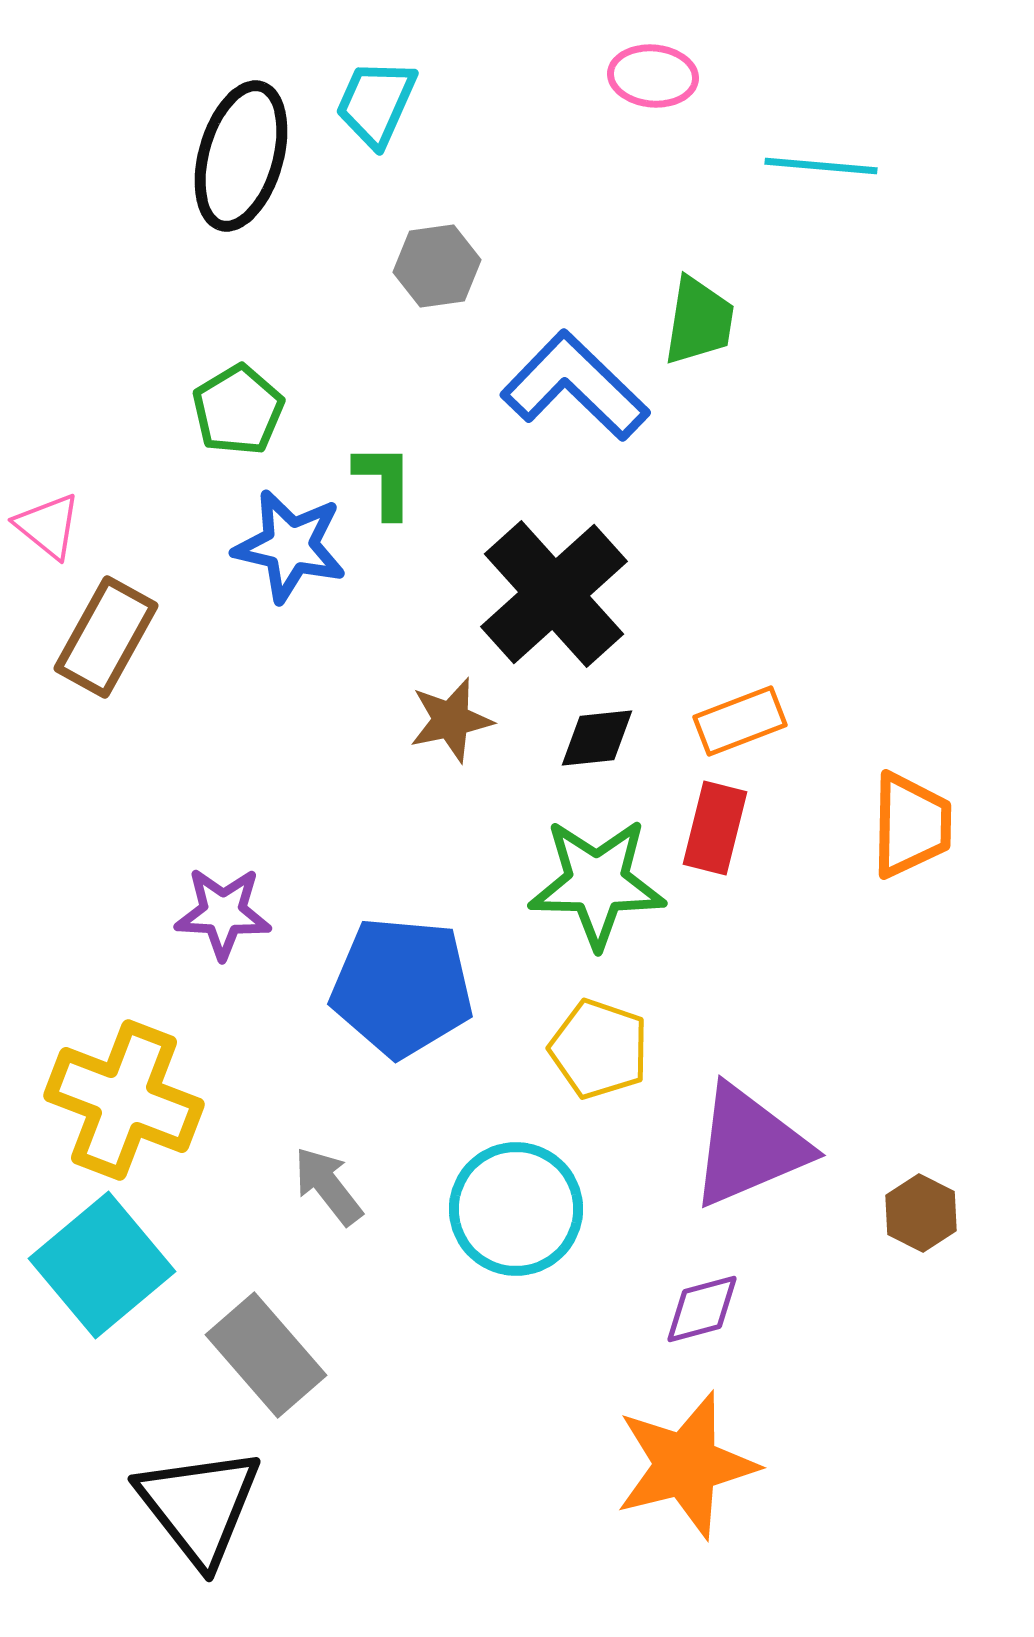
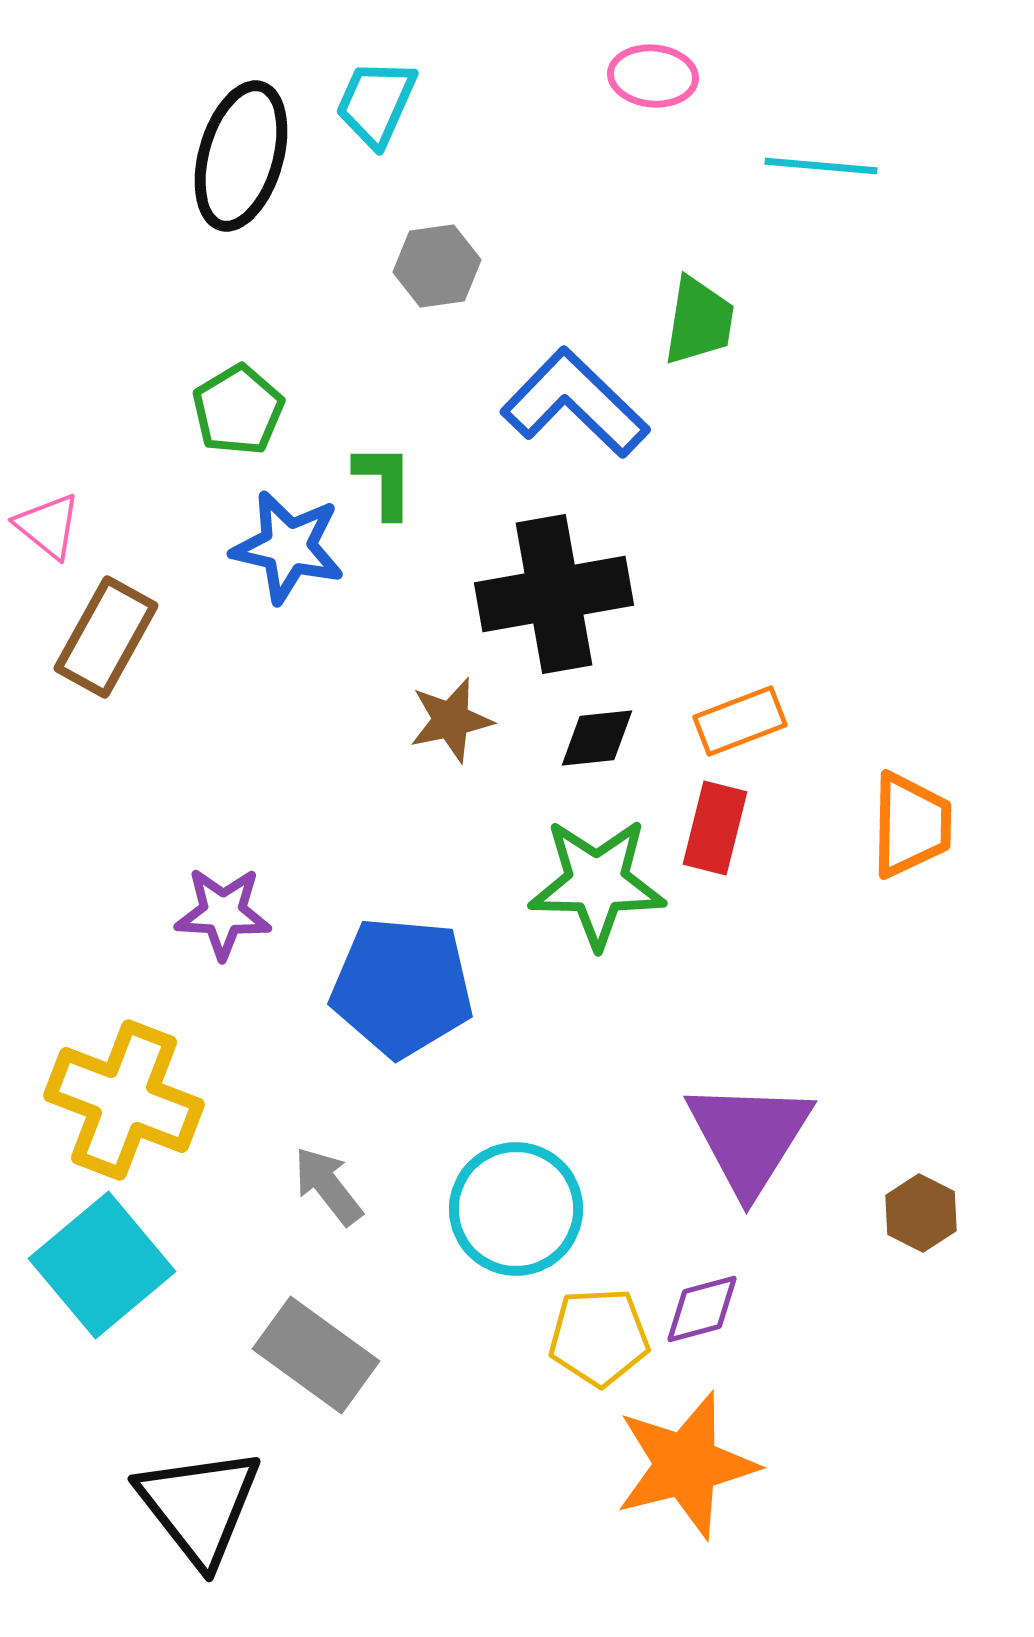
blue L-shape: moved 17 px down
blue star: moved 2 px left, 1 px down
black cross: rotated 32 degrees clockwise
yellow pentagon: moved 288 px down; rotated 22 degrees counterclockwise
purple triangle: moved 9 px up; rotated 35 degrees counterclockwise
gray rectangle: moved 50 px right; rotated 13 degrees counterclockwise
